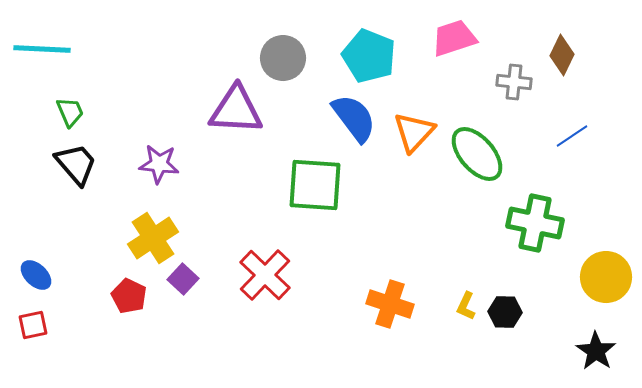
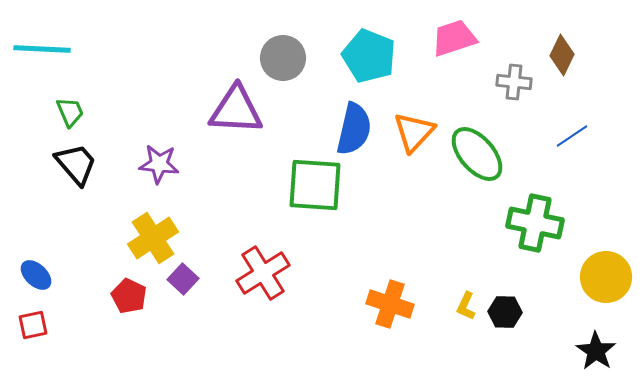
blue semicircle: moved 11 px down; rotated 50 degrees clockwise
red cross: moved 2 px left, 2 px up; rotated 14 degrees clockwise
